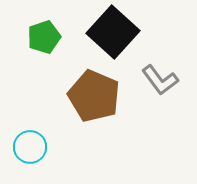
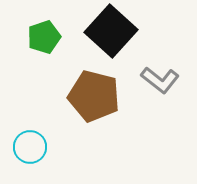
black square: moved 2 px left, 1 px up
gray L-shape: rotated 15 degrees counterclockwise
brown pentagon: rotated 9 degrees counterclockwise
